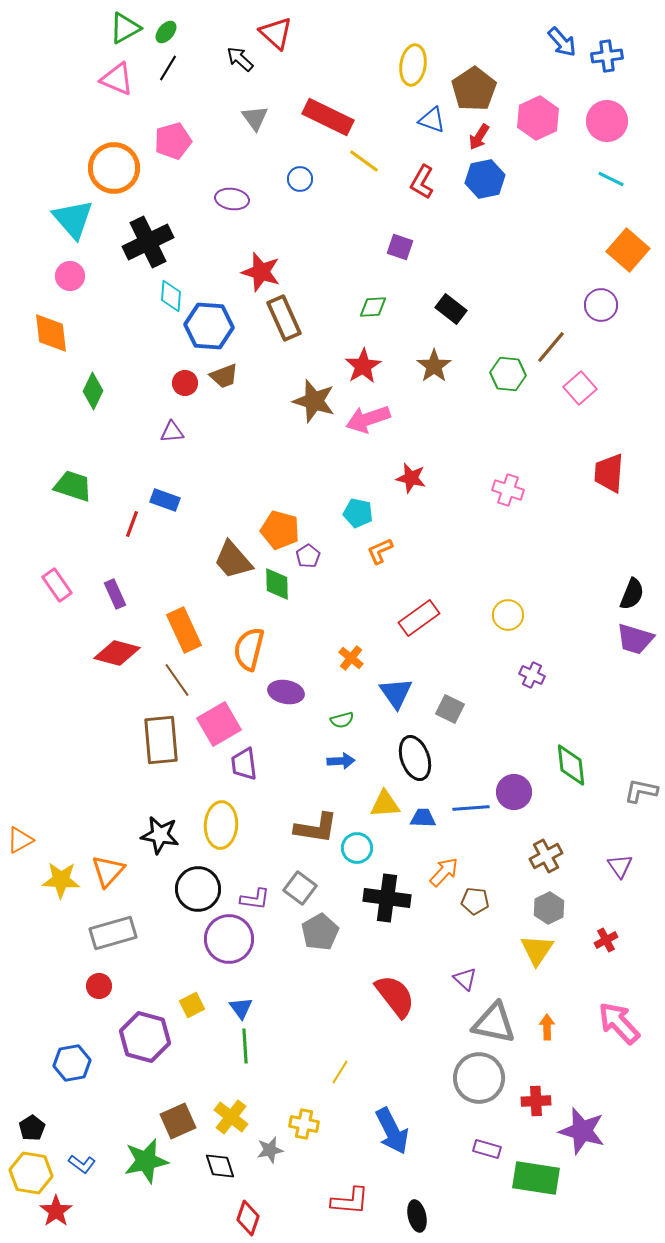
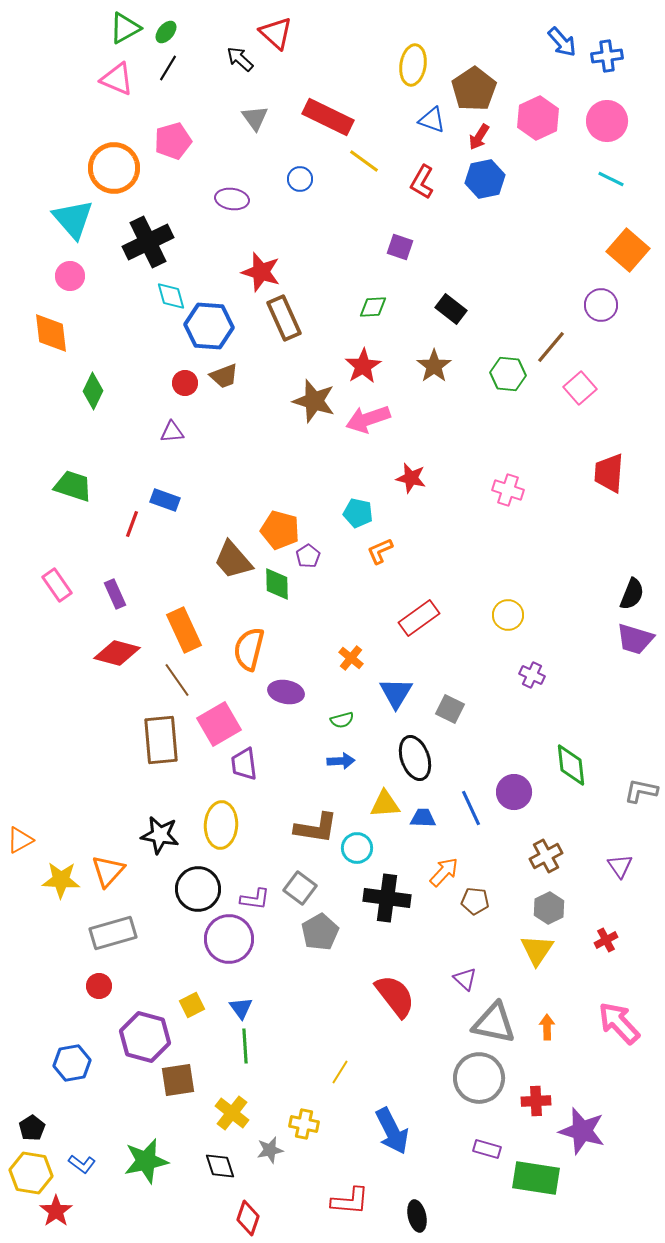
cyan diamond at (171, 296): rotated 20 degrees counterclockwise
blue triangle at (396, 693): rotated 6 degrees clockwise
blue line at (471, 808): rotated 69 degrees clockwise
yellow cross at (231, 1117): moved 1 px right, 4 px up
brown square at (178, 1121): moved 41 px up; rotated 15 degrees clockwise
